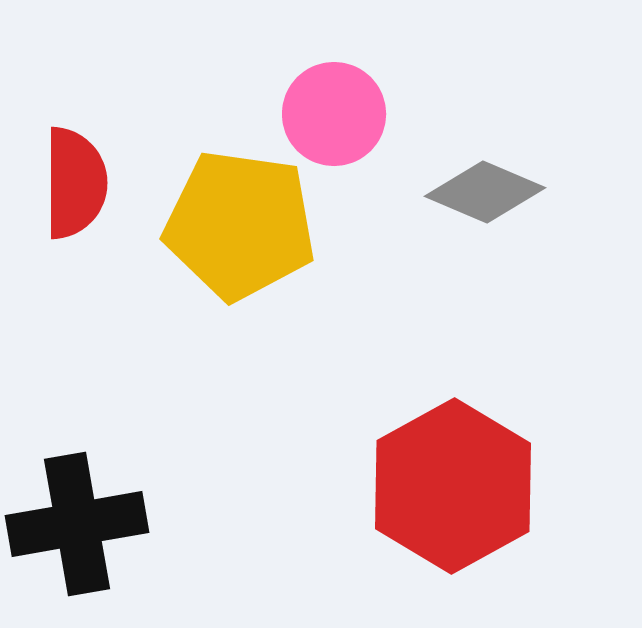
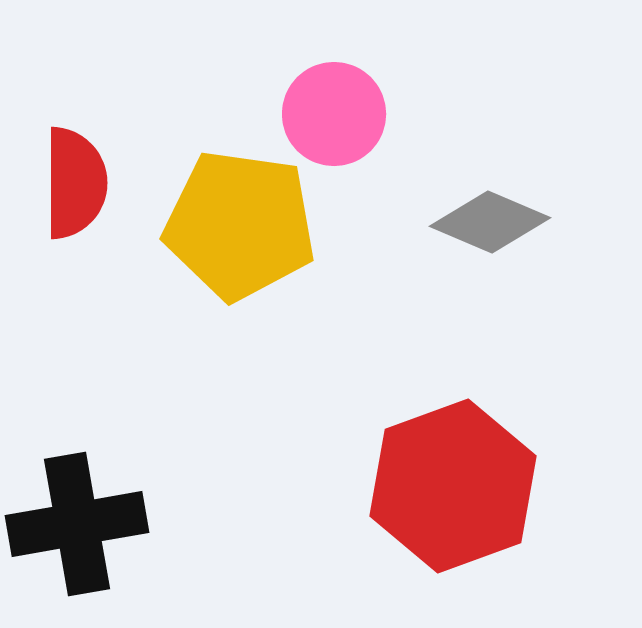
gray diamond: moved 5 px right, 30 px down
red hexagon: rotated 9 degrees clockwise
